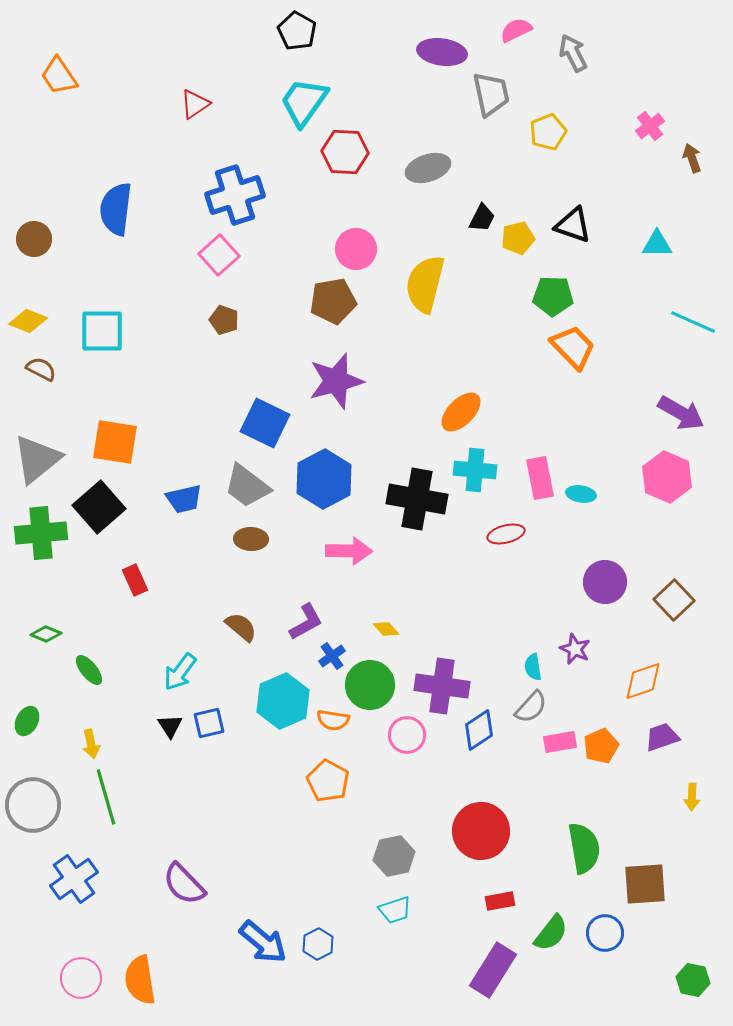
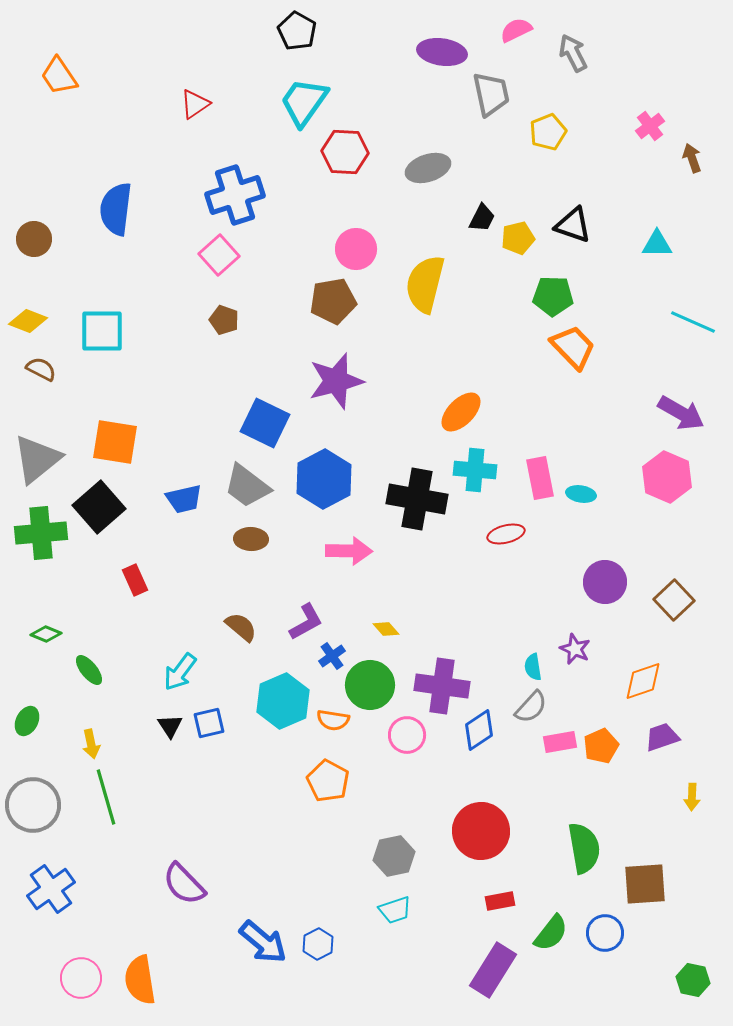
blue cross at (74, 879): moved 23 px left, 10 px down
